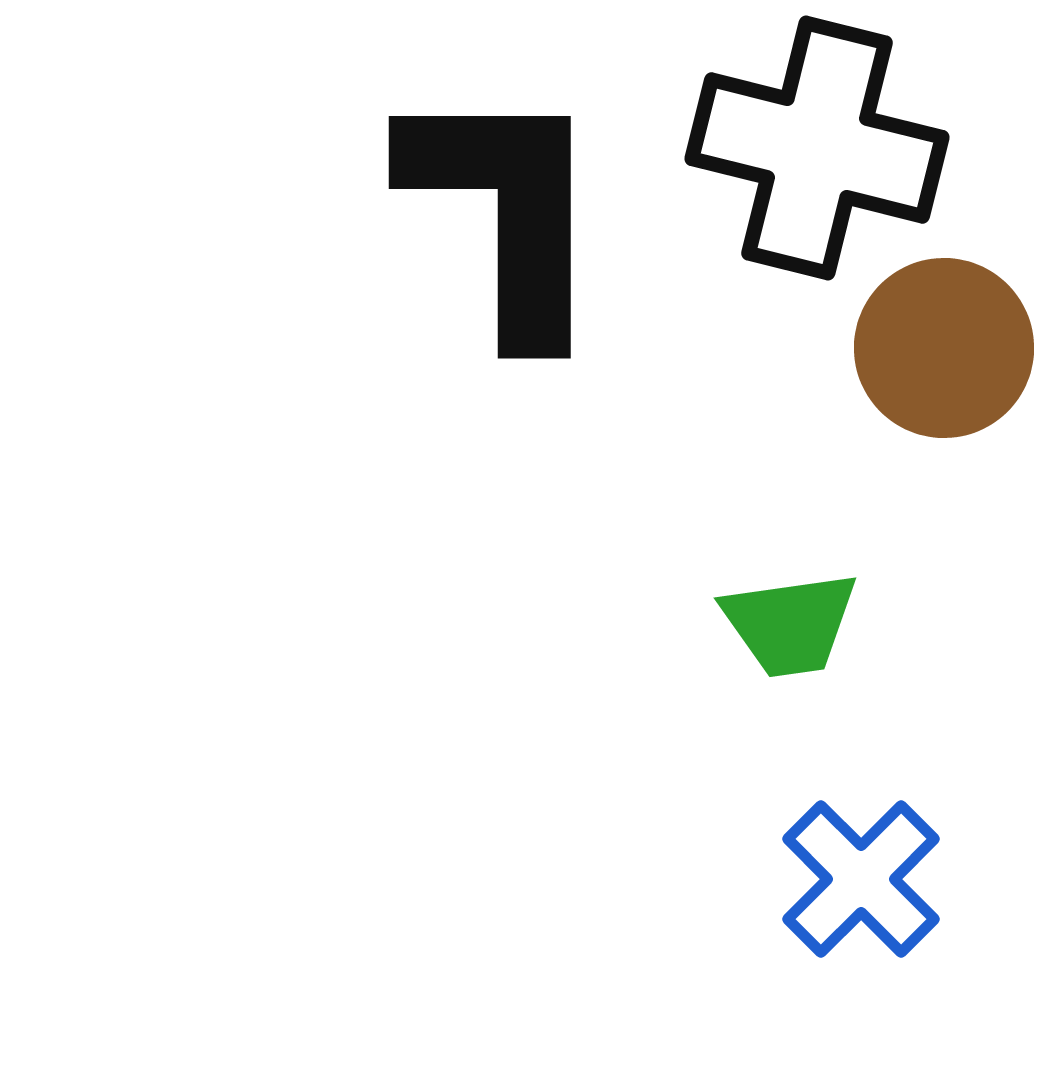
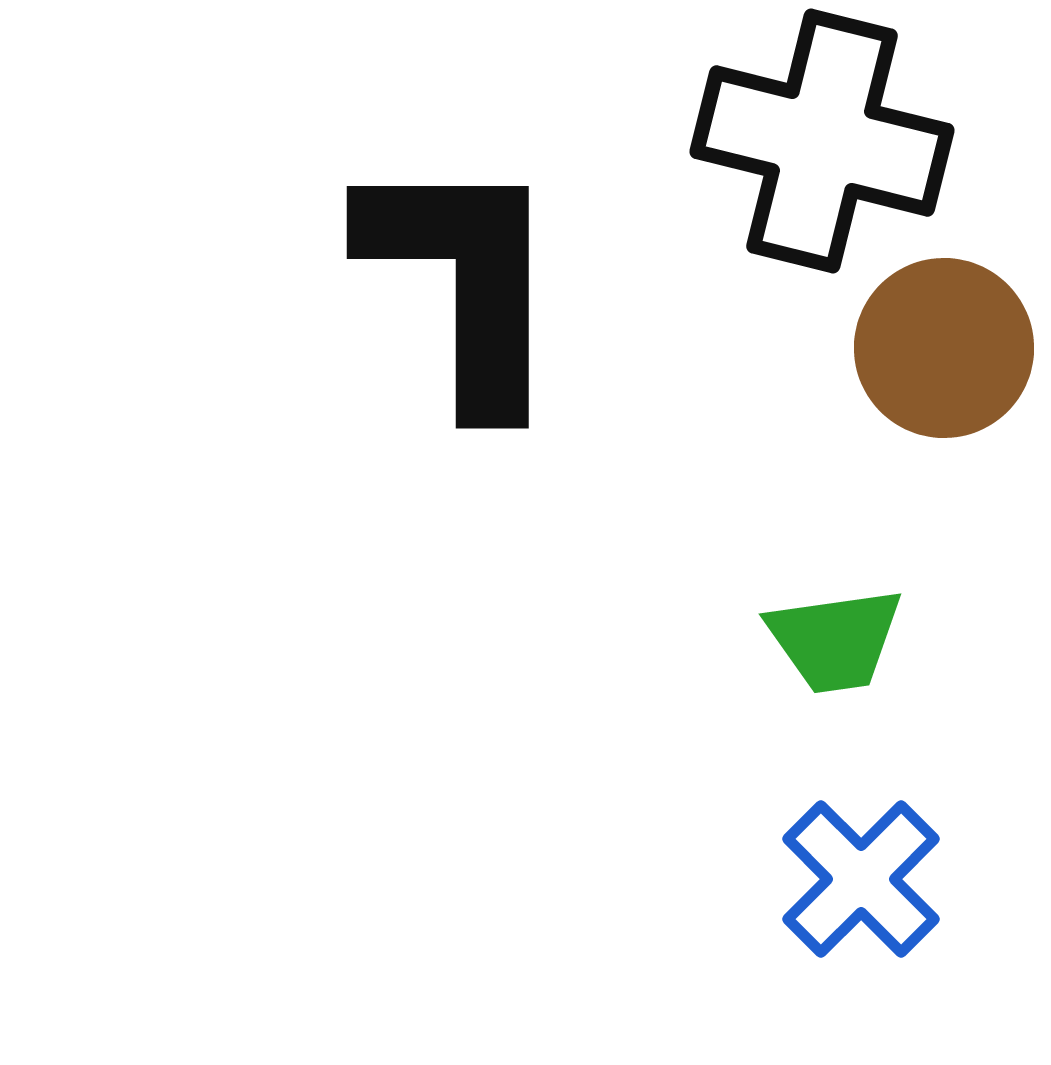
black cross: moved 5 px right, 7 px up
black L-shape: moved 42 px left, 70 px down
green trapezoid: moved 45 px right, 16 px down
